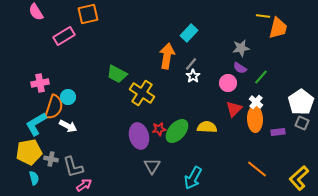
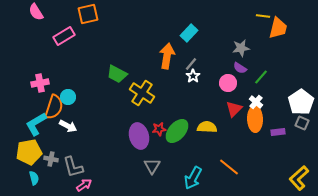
orange line: moved 28 px left, 2 px up
